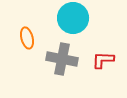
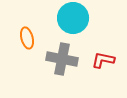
red L-shape: rotated 10 degrees clockwise
